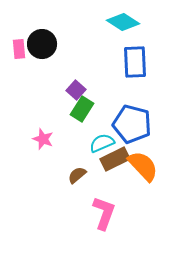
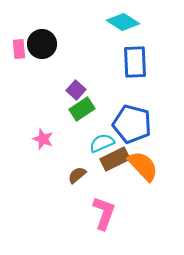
green rectangle: rotated 25 degrees clockwise
